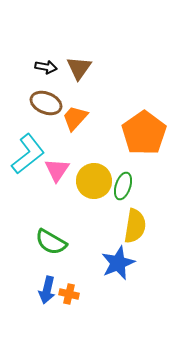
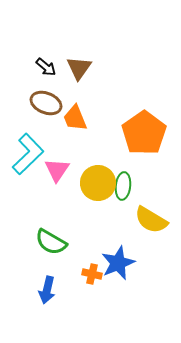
black arrow: rotated 30 degrees clockwise
orange trapezoid: rotated 64 degrees counterclockwise
cyan L-shape: rotated 6 degrees counterclockwise
yellow circle: moved 4 px right, 2 px down
green ellipse: rotated 12 degrees counterclockwise
yellow semicircle: moved 16 px right, 6 px up; rotated 112 degrees clockwise
orange cross: moved 23 px right, 20 px up
